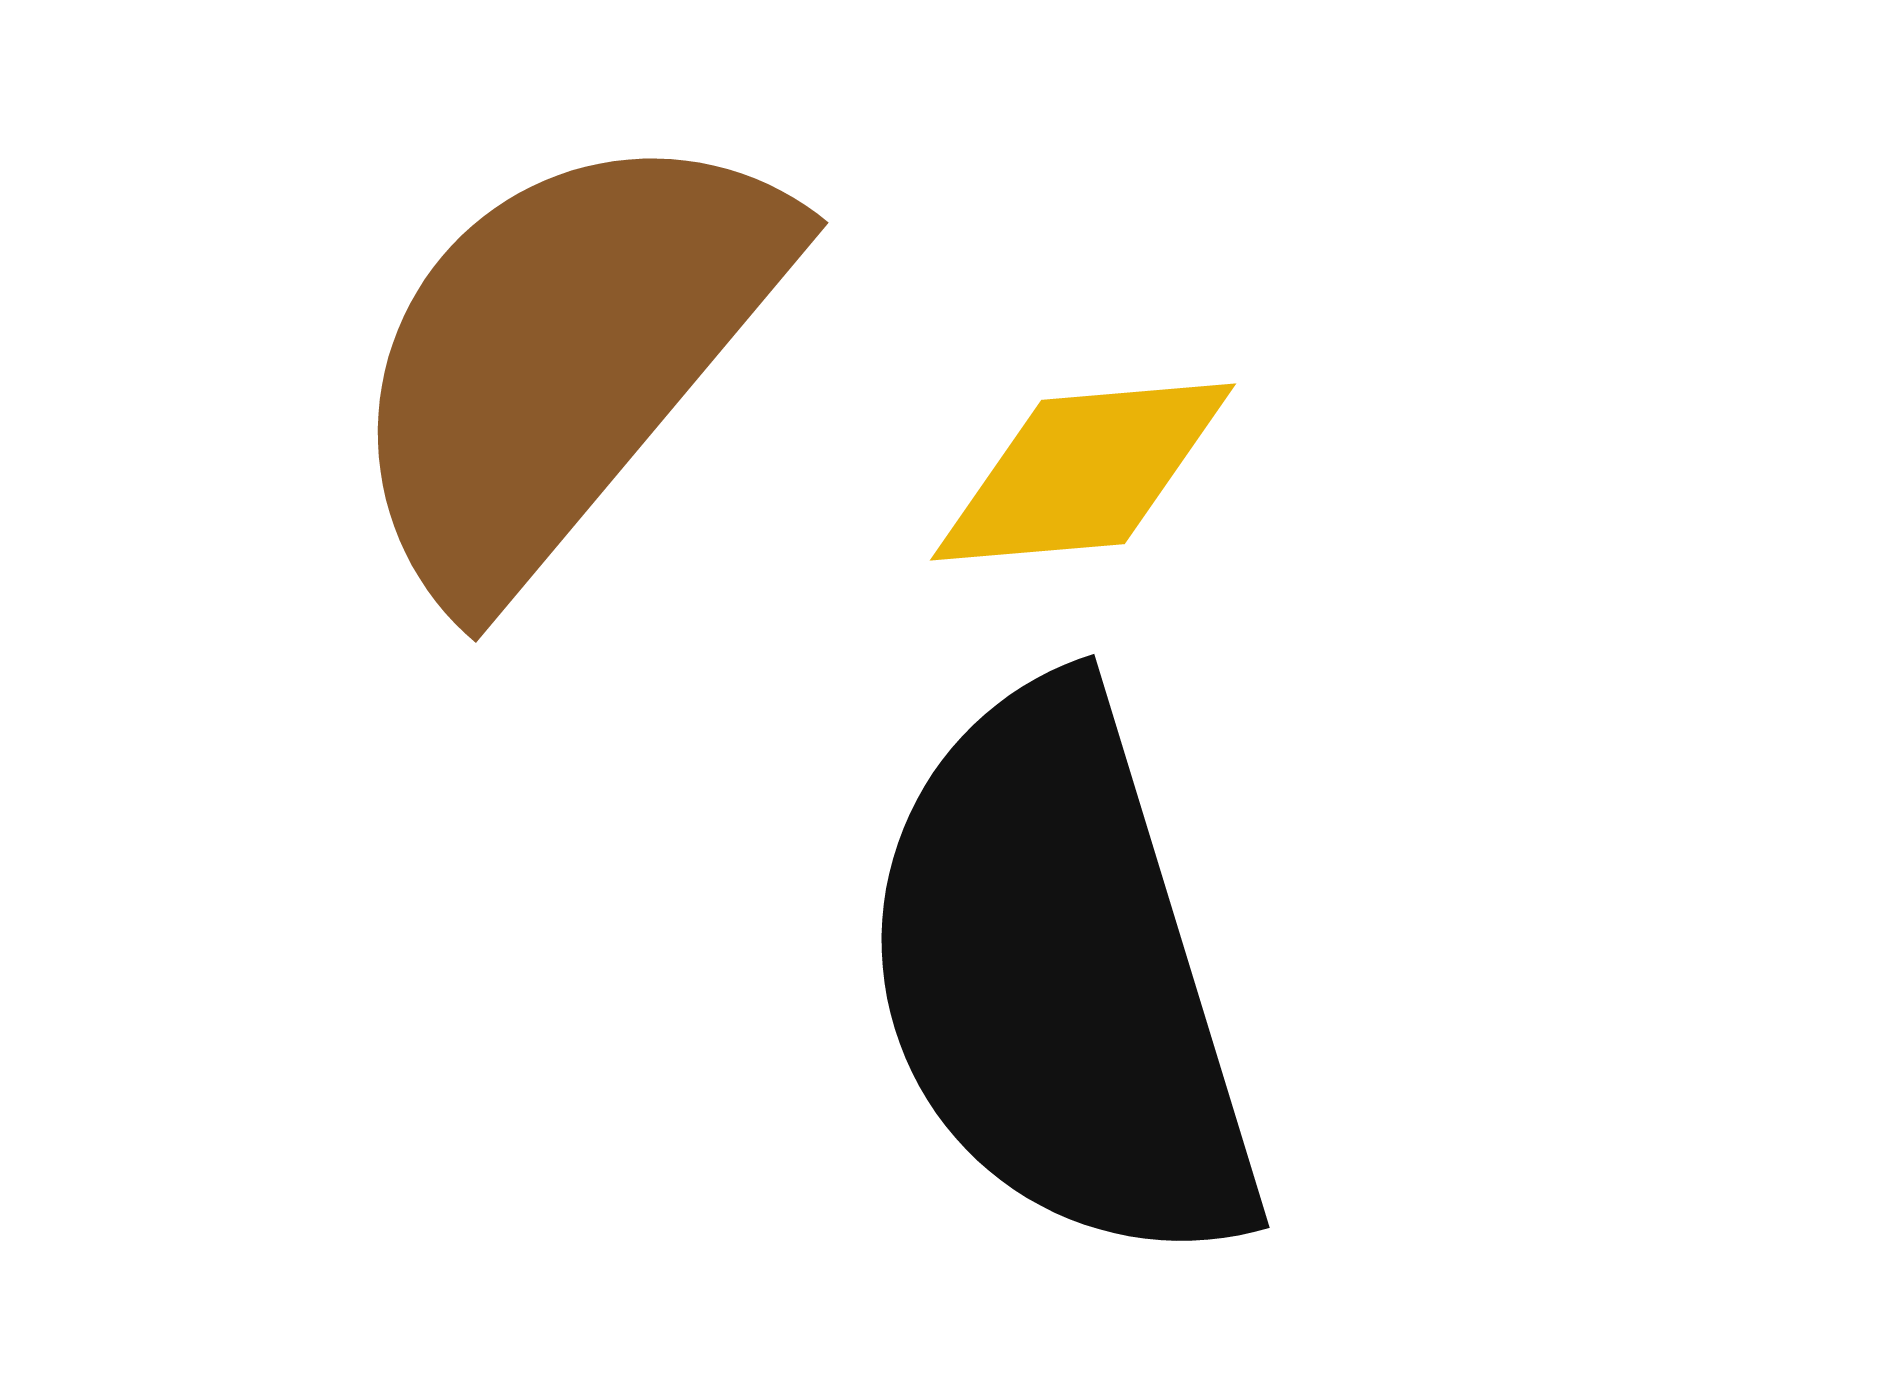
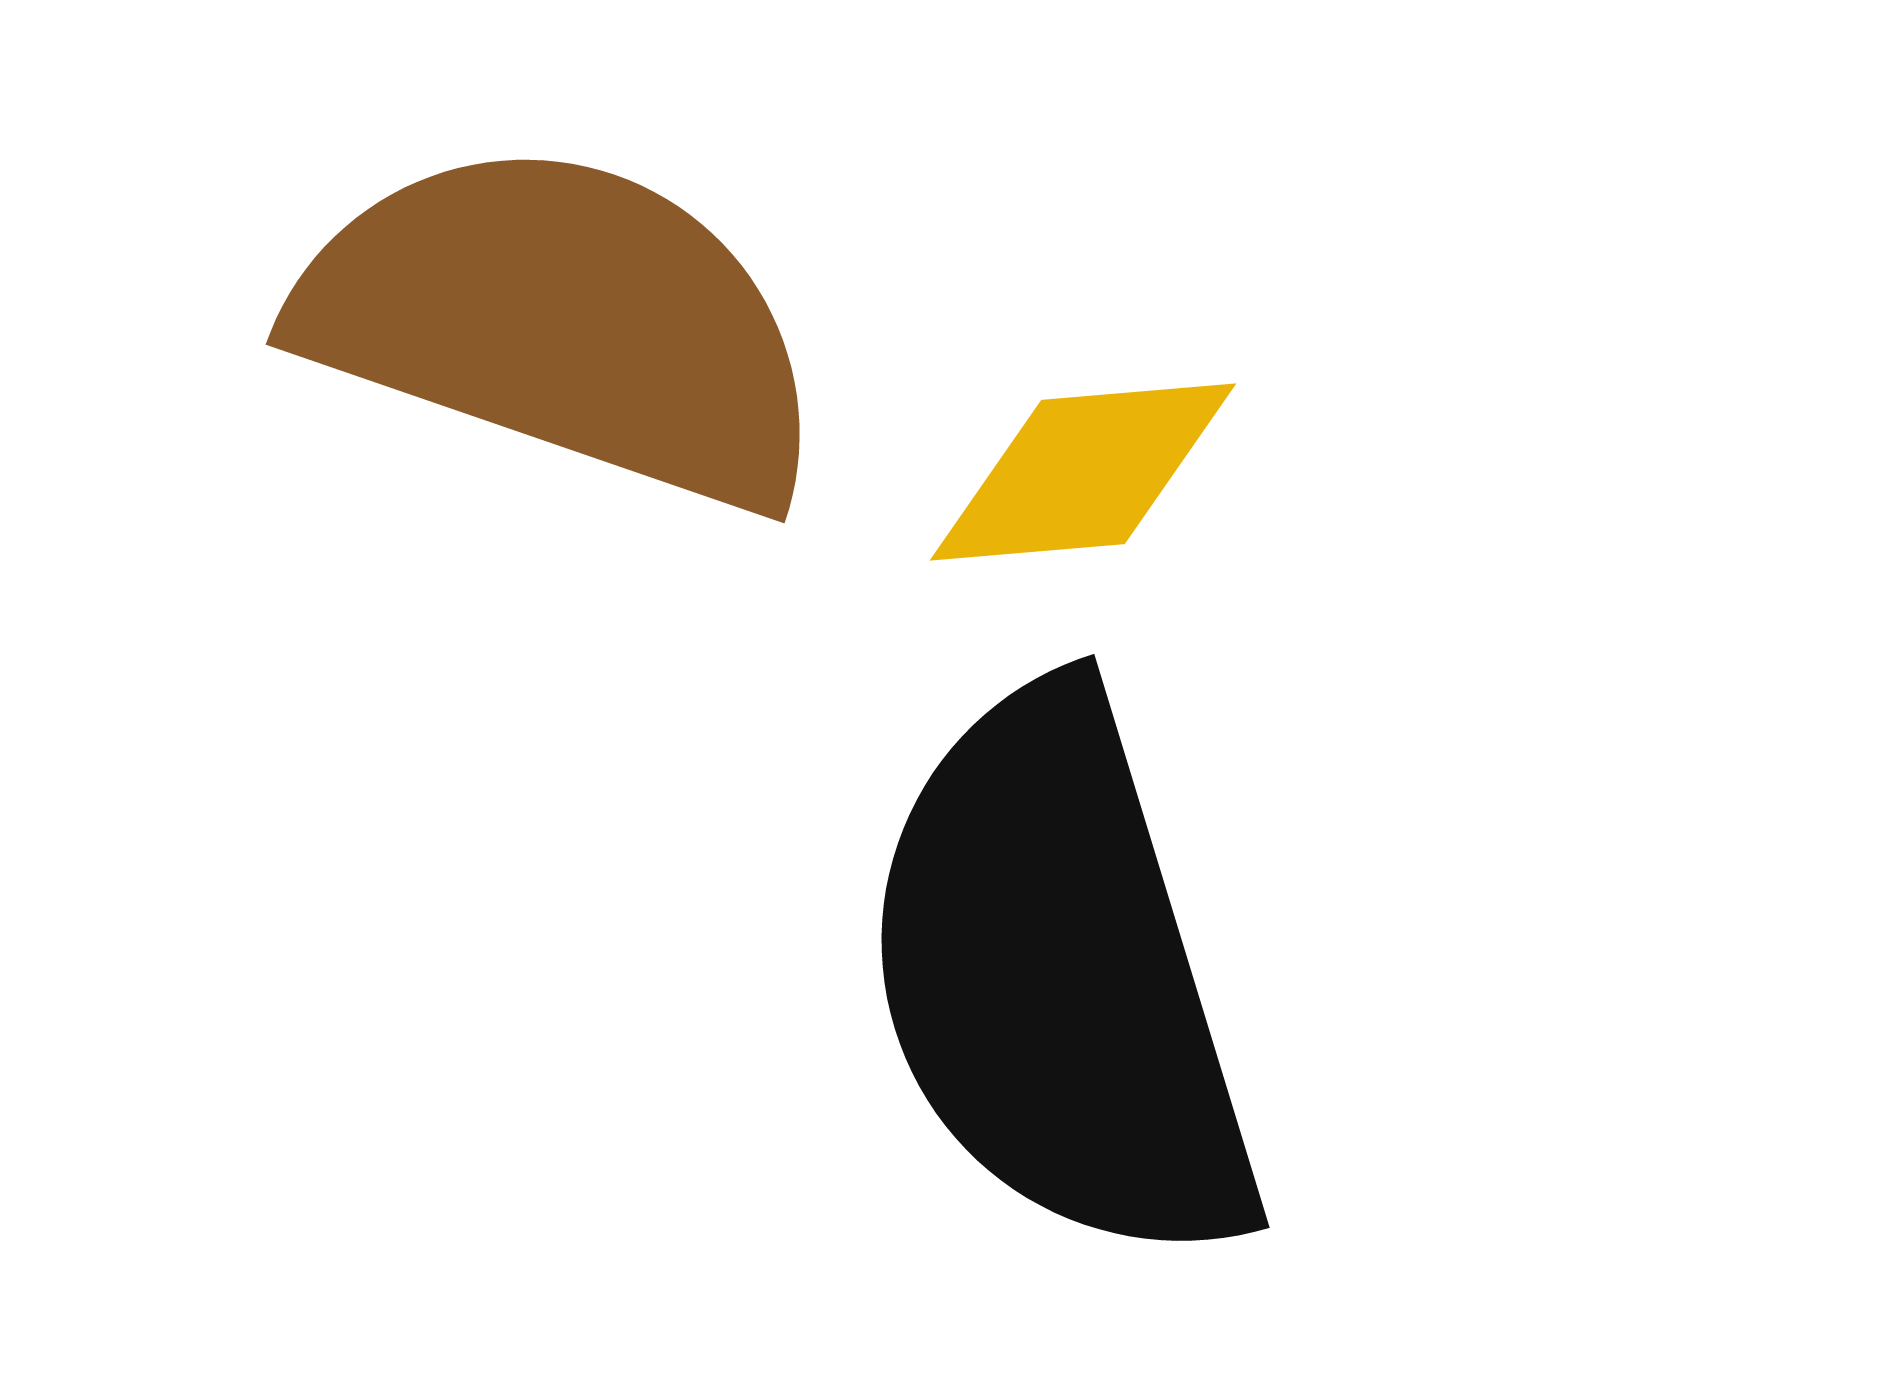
brown semicircle: moved 34 px up; rotated 69 degrees clockwise
